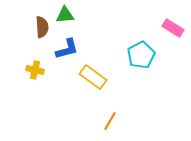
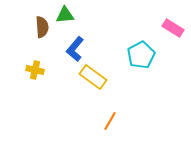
blue L-shape: moved 8 px right; rotated 145 degrees clockwise
